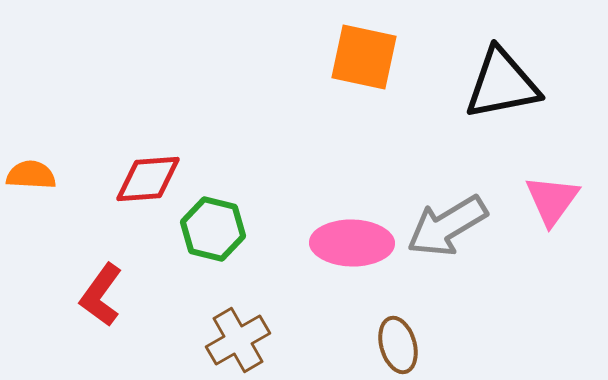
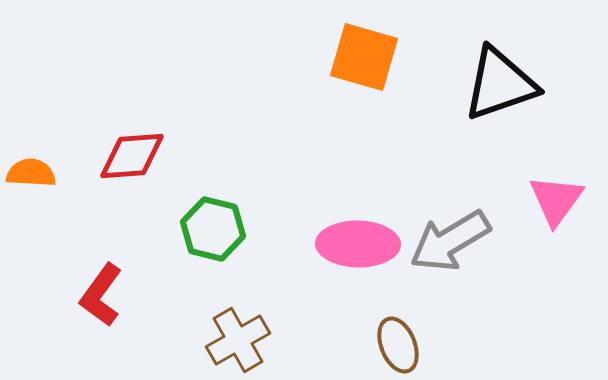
orange square: rotated 4 degrees clockwise
black triangle: moved 2 px left; rotated 8 degrees counterclockwise
orange semicircle: moved 2 px up
red diamond: moved 16 px left, 23 px up
pink triangle: moved 4 px right
gray arrow: moved 3 px right, 15 px down
pink ellipse: moved 6 px right, 1 px down
brown ellipse: rotated 6 degrees counterclockwise
